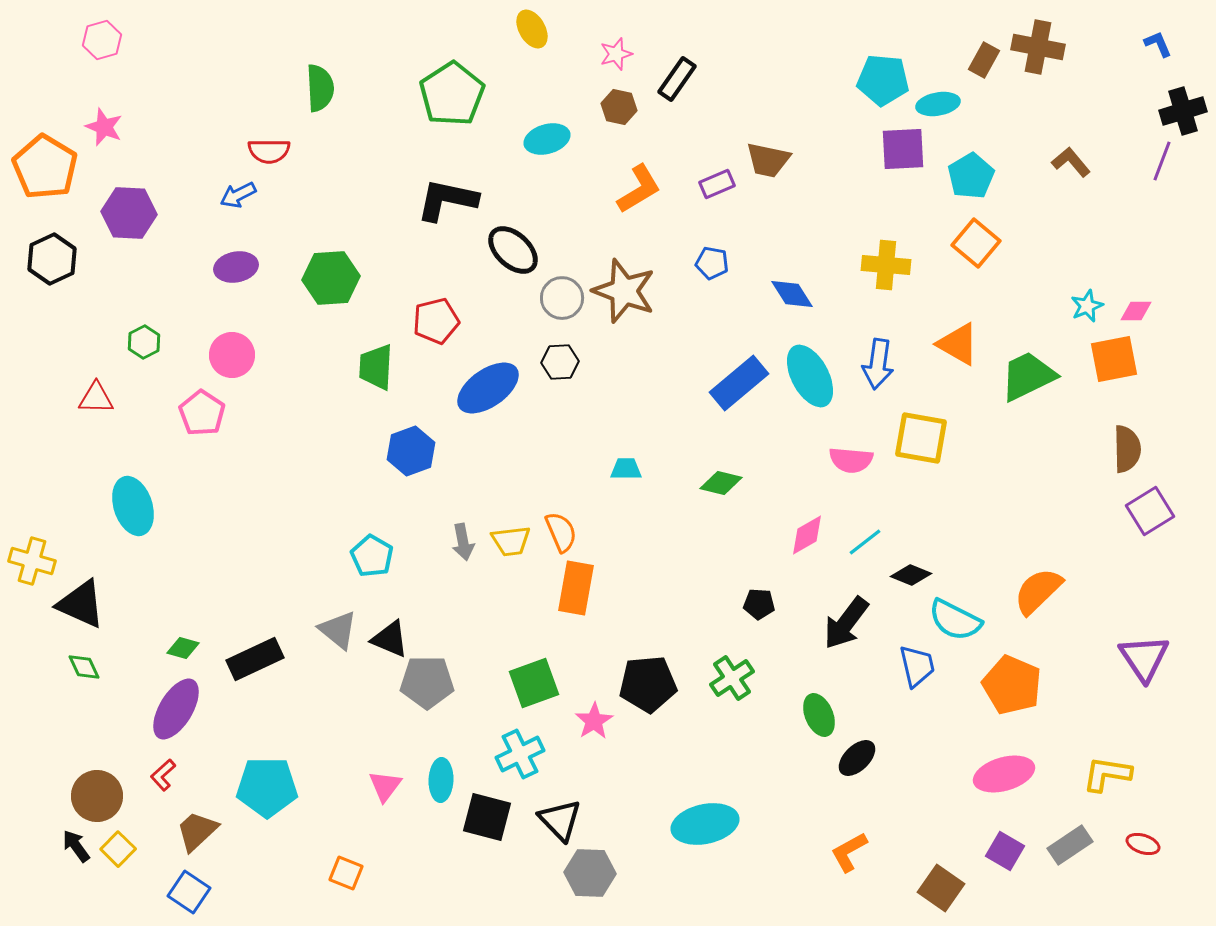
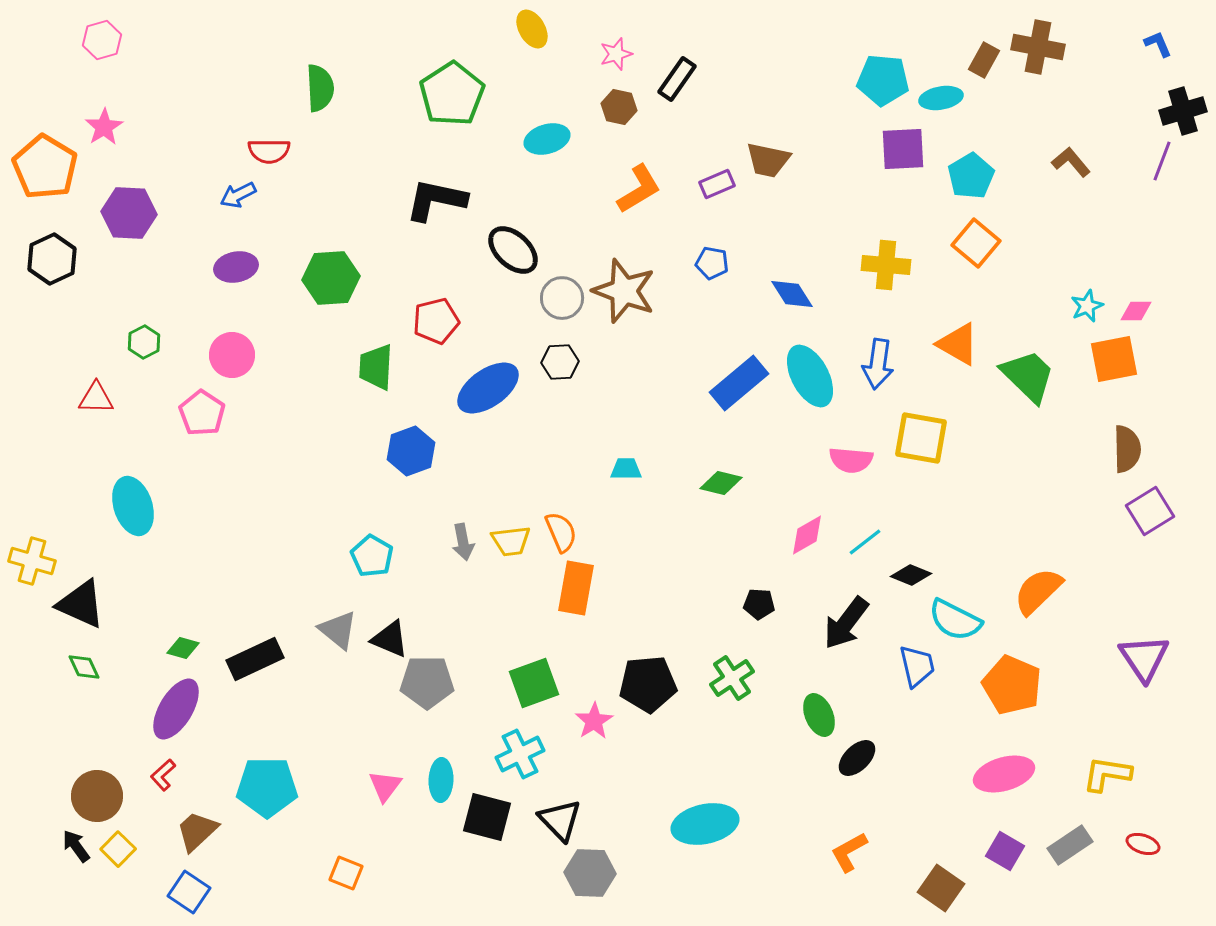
cyan ellipse at (938, 104): moved 3 px right, 6 px up
pink star at (104, 127): rotated 18 degrees clockwise
black L-shape at (447, 200): moved 11 px left
green trapezoid at (1028, 376): rotated 70 degrees clockwise
